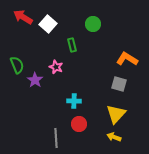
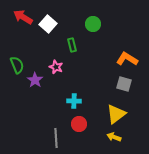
gray square: moved 5 px right
yellow triangle: rotated 10 degrees clockwise
